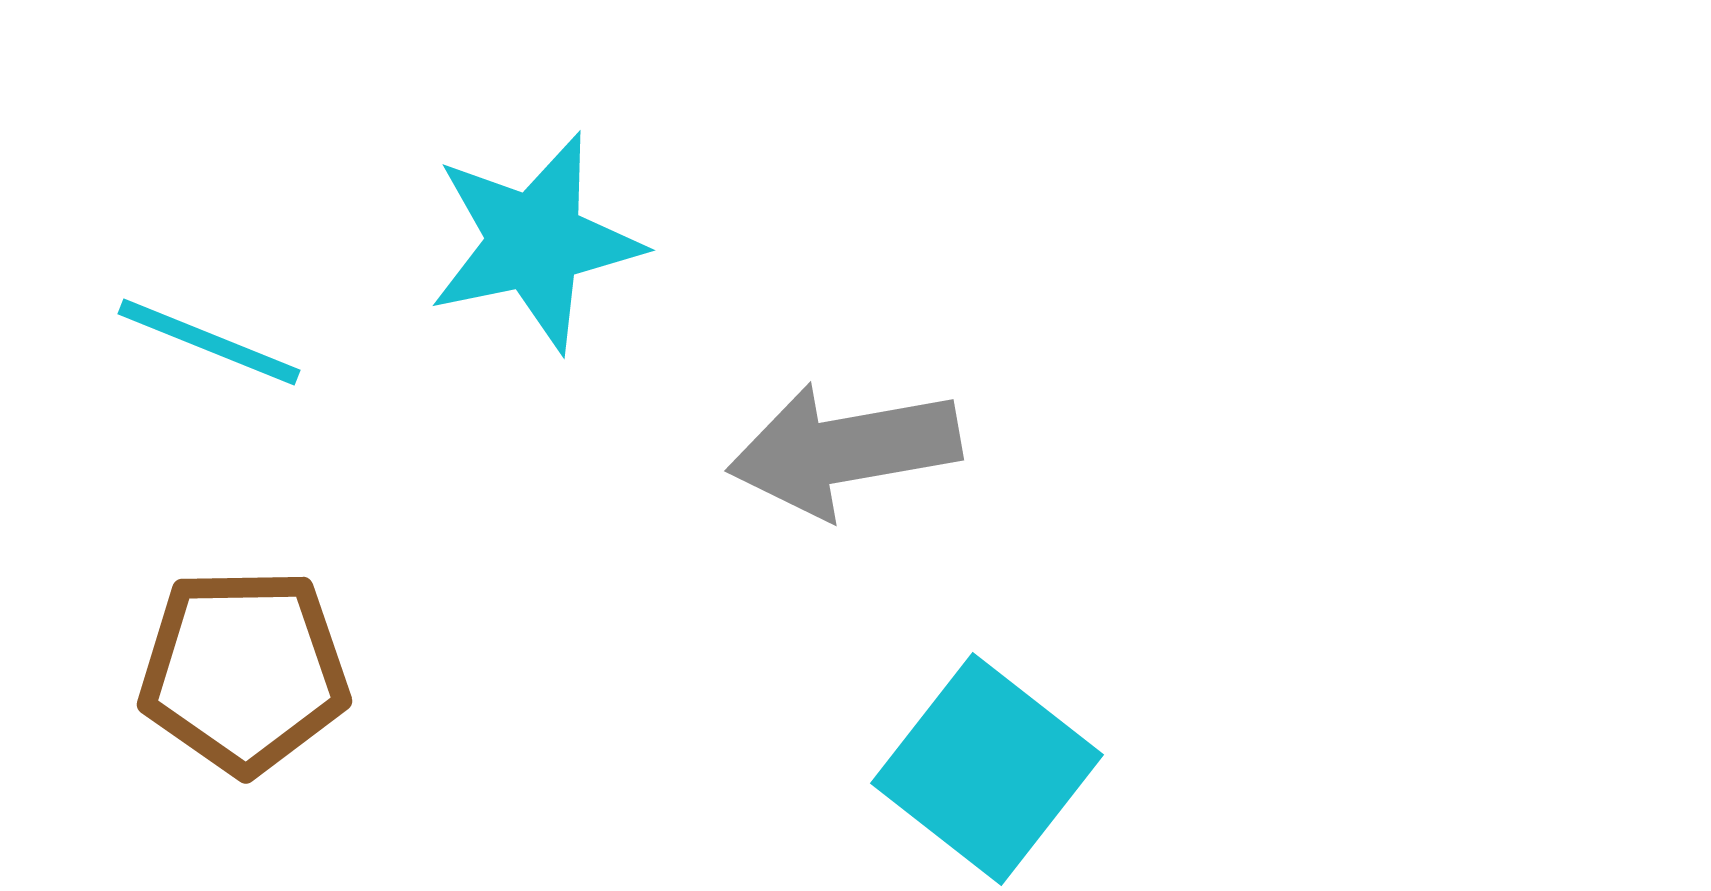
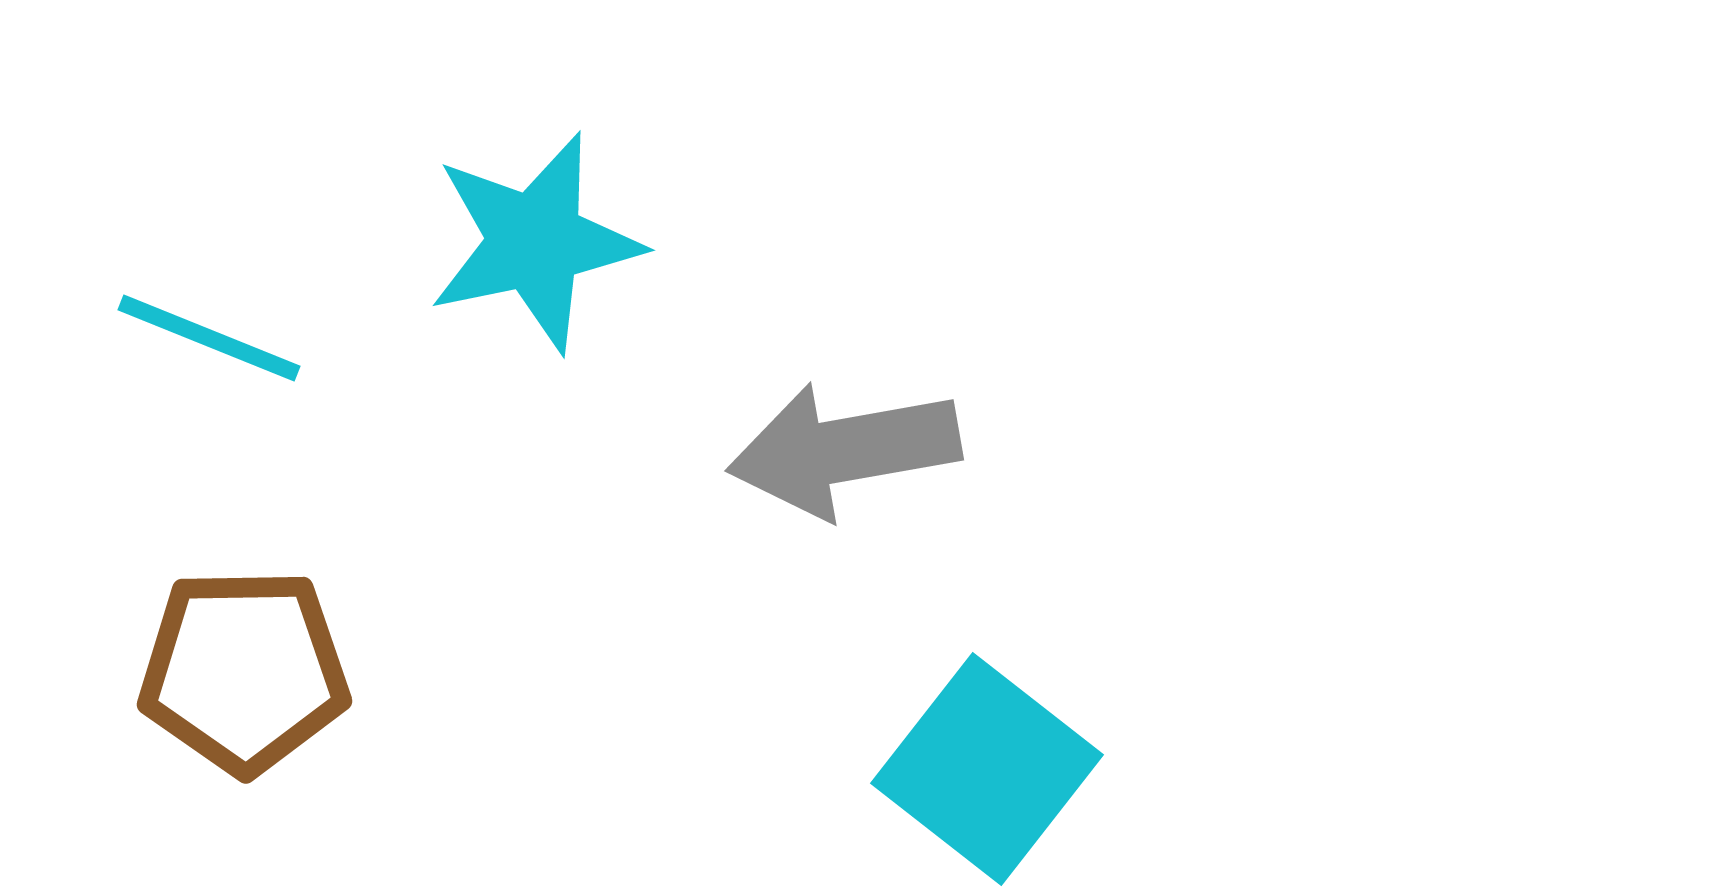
cyan line: moved 4 px up
